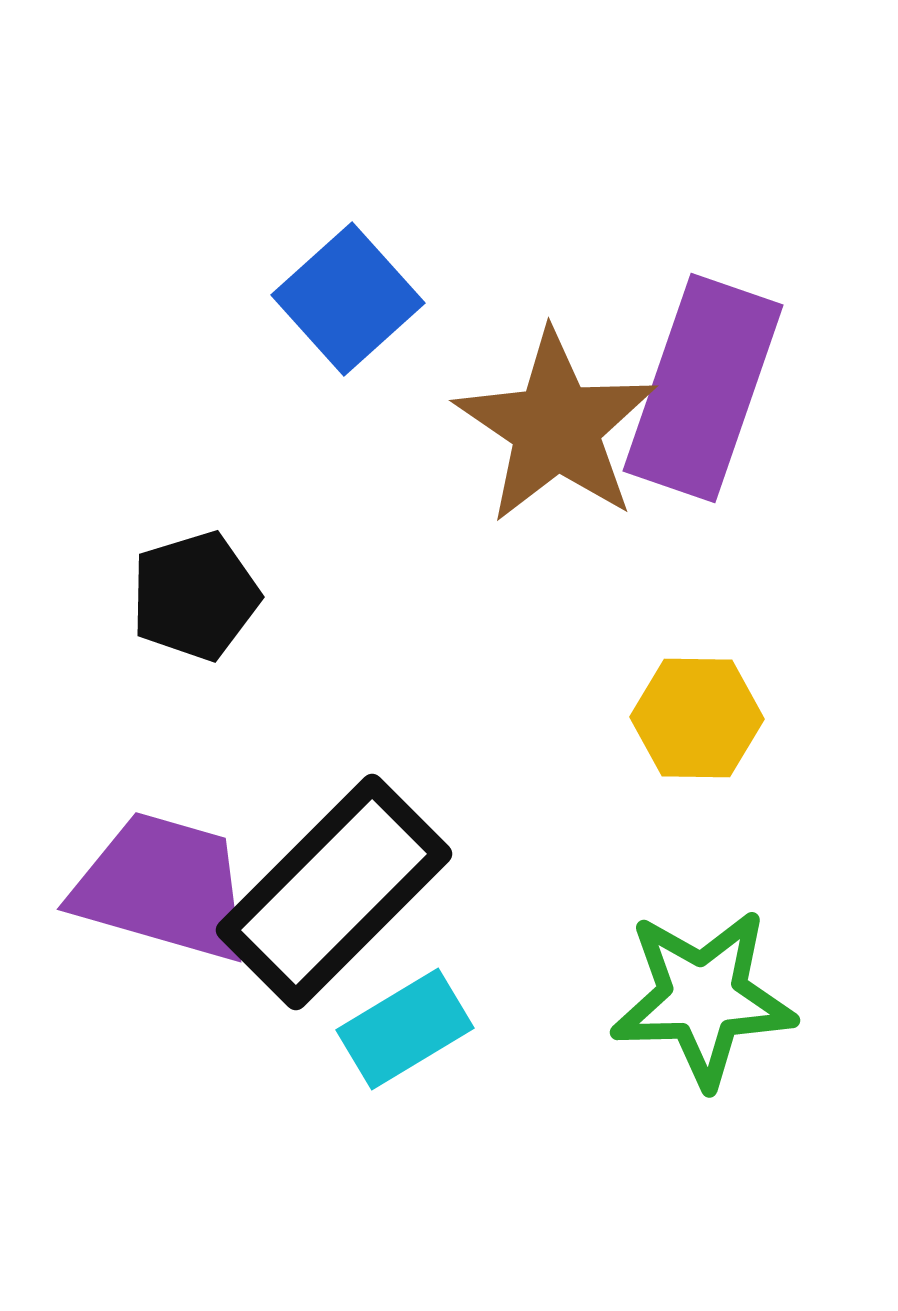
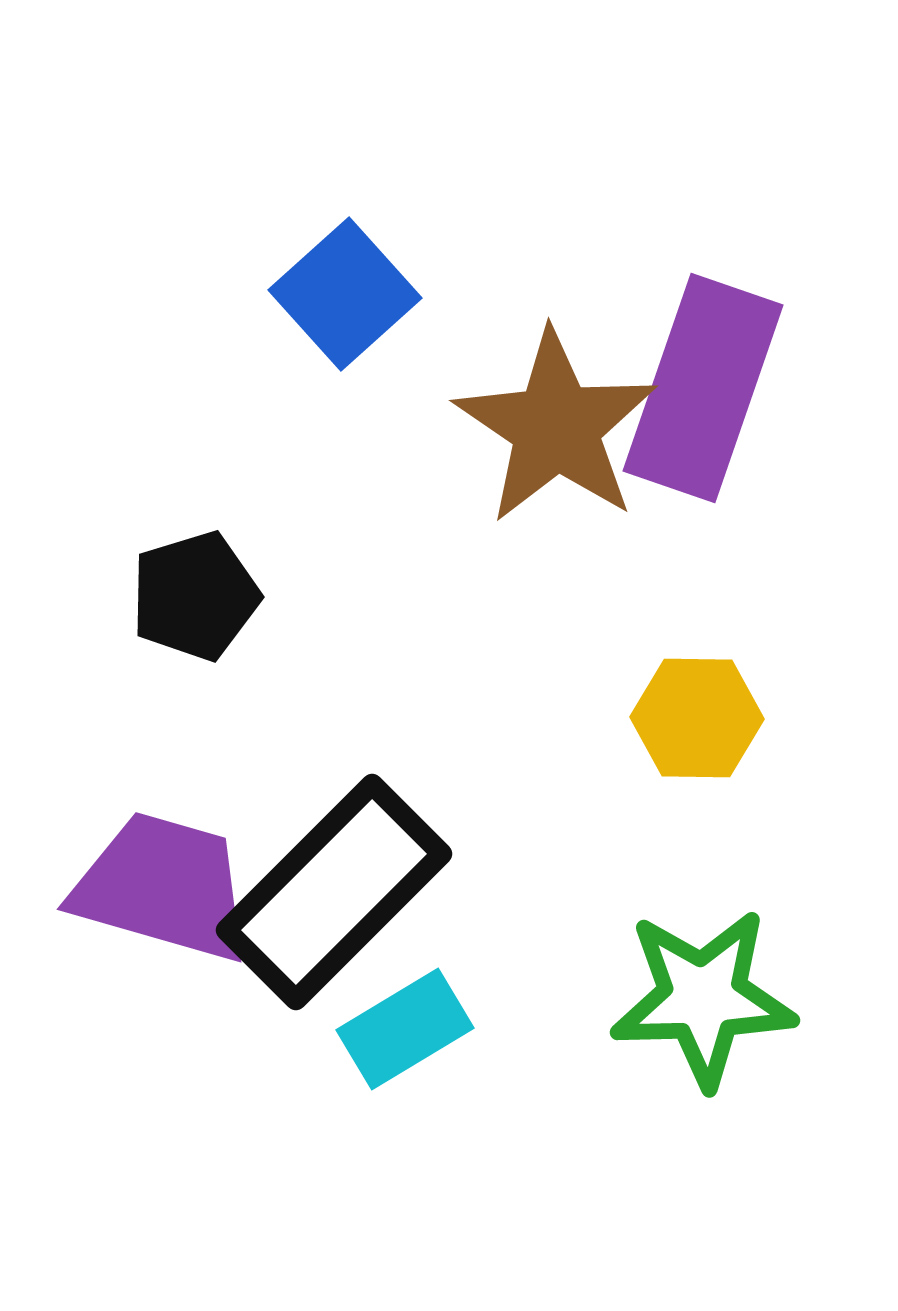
blue square: moved 3 px left, 5 px up
